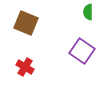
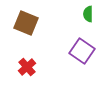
green semicircle: moved 2 px down
red cross: moved 2 px right; rotated 18 degrees clockwise
